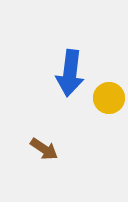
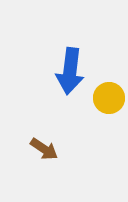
blue arrow: moved 2 px up
